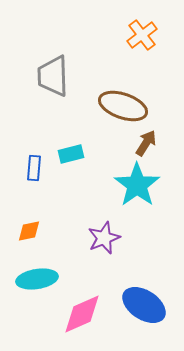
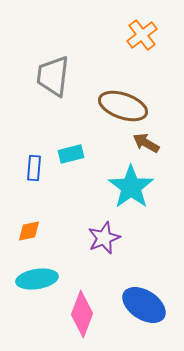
gray trapezoid: rotated 9 degrees clockwise
brown arrow: rotated 92 degrees counterclockwise
cyan star: moved 6 px left, 2 px down
pink diamond: rotated 45 degrees counterclockwise
